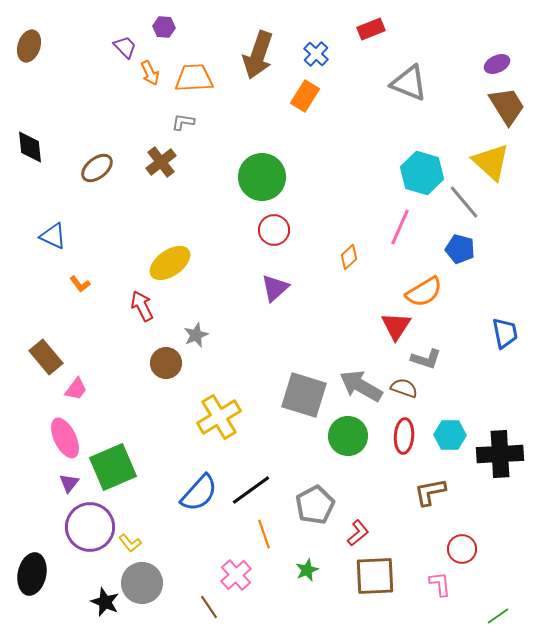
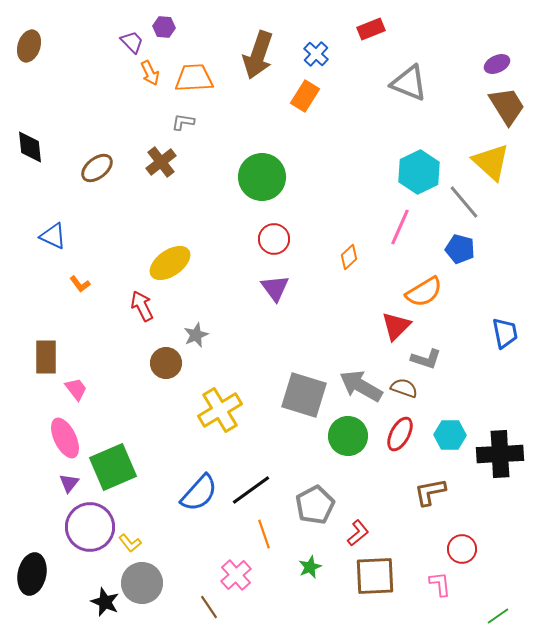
purple trapezoid at (125, 47): moved 7 px right, 5 px up
cyan hexagon at (422, 173): moved 3 px left, 1 px up; rotated 18 degrees clockwise
red circle at (274, 230): moved 9 px down
purple triangle at (275, 288): rotated 24 degrees counterclockwise
red triangle at (396, 326): rotated 12 degrees clockwise
brown rectangle at (46, 357): rotated 40 degrees clockwise
pink trapezoid at (76, 389): rotated 75 degrees counterclockwise
yellow cross at (219, 417): moved 1 px right, 7 px up
red ellipse at (404, 436): moved 4 px left, 2 px up; rotated 24 degrees clockwise
green star at (307, 570): moved 3 px right, 3 px up
